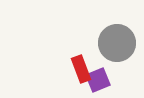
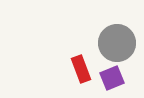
purple square: moved 14 px right, 2 px up
